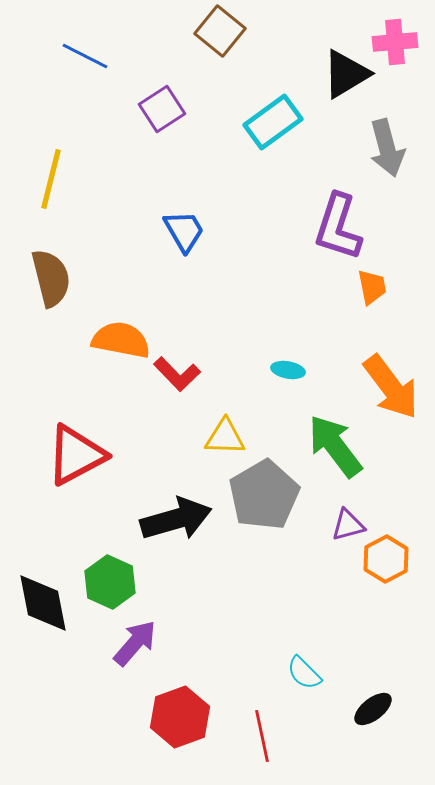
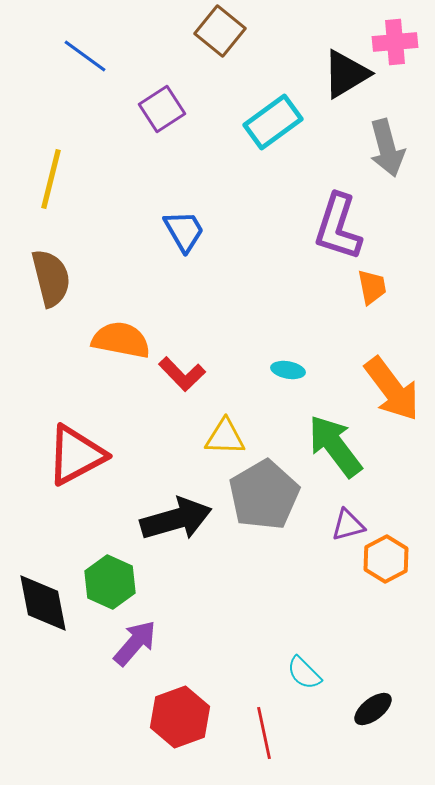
blue line: rotated 9 degrees clockwise
red L-shape: moved 5 px right
orange arrow: moved 1 px right, 2 px down
red line: moved 2 px right, 3 px up
